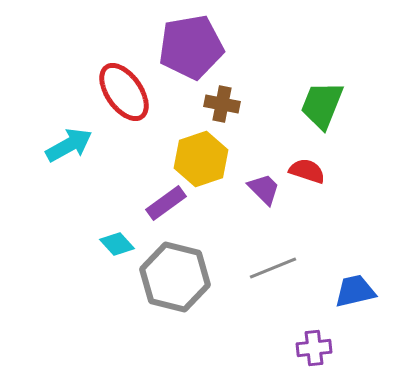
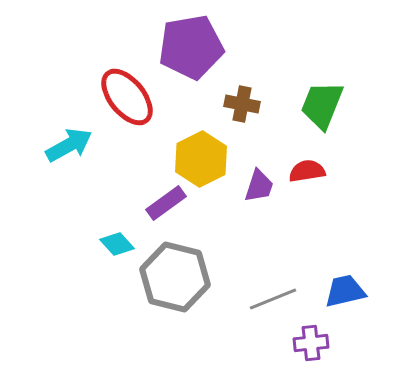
red ellipse: moved 3 px right, 5 px down; rotated 4 degrees counterclockwise
brown cross: moved 20 px right
yellow hexagon: rotated 8 degrees counterclockwise
red semicircle: rotated 27 degrees counterclockwise
purple trapezoid: moved 5 px left, 3 px up; rotated 63 degrees clockwise
gray line: moved 31 px down
blue trapezoid: moved 10 px left
purple cross: moved 3 px left, 5 px up
